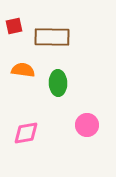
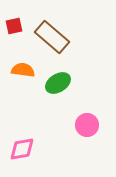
brown rectangle: rotated 40 degrees clockwise
green ellipse: rotated 60 degrees clockwise
pink diamond: moved 4 px left, 16 px down
